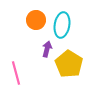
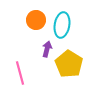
pink line: moved 4 px right
